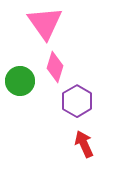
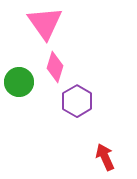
green circle: moved 1 px left, 1 px down
red arrow: moved 21 px right, 13 px down
